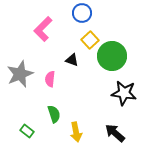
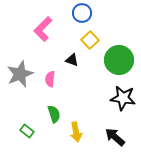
green circle: moved 7 px right, 4 px down
black star: moved 1 px left, 5 px down
black arrow: moved 4 px down
